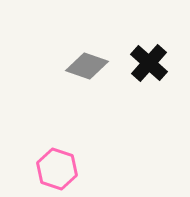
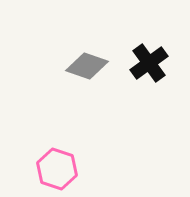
black cross: rotated 12 degrees clockwise
